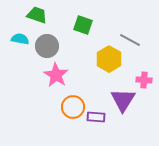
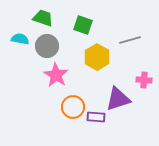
green trapezoid: moved 6 px right, 3 px down
gray line: rotated 45 degrees counterclockwise
yellow hexagon: moved 12 px left, 2 px up
purple triangle: moved 5 px left, 1 px up; rotated 40 degrees clockwise
